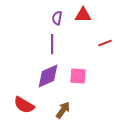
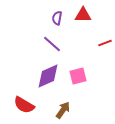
purple line: rotated 48 degrees counterclockwise
pink square: rotated 18 degrees counterclockwise
